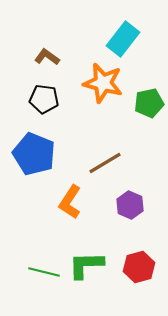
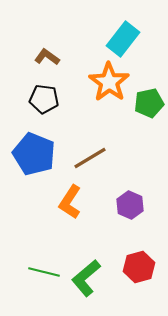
orange star: moved 6 px right, 1 px up; rotated 21 degrees clockwise
brown line: moved 15 px left, 5 px up
green L-shape: moved 13 px down; rotated 39 degrees counterclockwise
